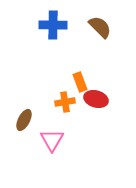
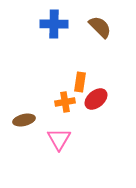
blue cross: moved 1 px right, 1 px up
orange rectangle: rotated 30 degrees clockwise
red ellipse: rotated 55 degrees counterclockwise
brown ellipse: rotated 50 degrees clockwise
pink triangle: moved 7 px right, 1 px up
